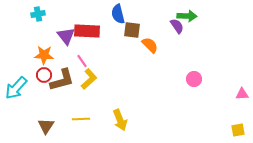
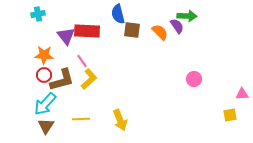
orange semicircle: moved 10 px right, 13 px up
cyan arrow: moved 29 px right, 16 px down
yellow square: moved 8 px left, 15 px up
